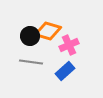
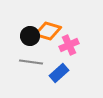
blue rectangle: moved 6 px left, 2 px down
